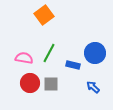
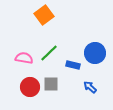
green line: rotated 18 degrees clockwise
red circle: moved 4 px down
blue arrow: moved 3 px left
